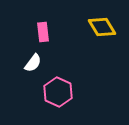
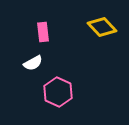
yellow diamond: rotated 12 degrees counterclockwise
white semicircle: rotated 24 degrees clockwise
